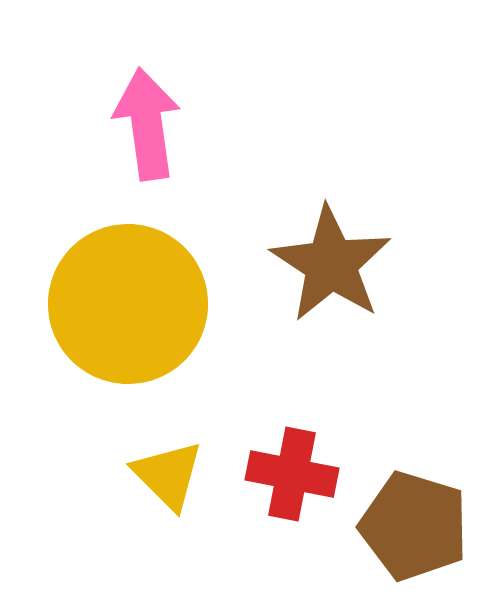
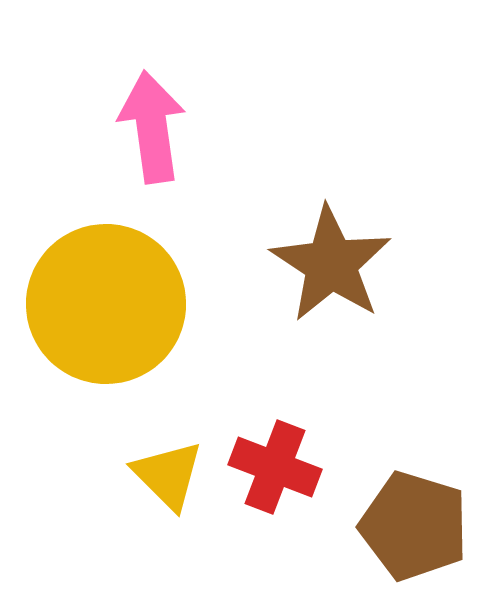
pink arrow: moved 5 px right, 3 px down
yellow circle: moved 22 px left
red cross: moved 17 px left, 7 px up; rotated 10 degrees clockwise
